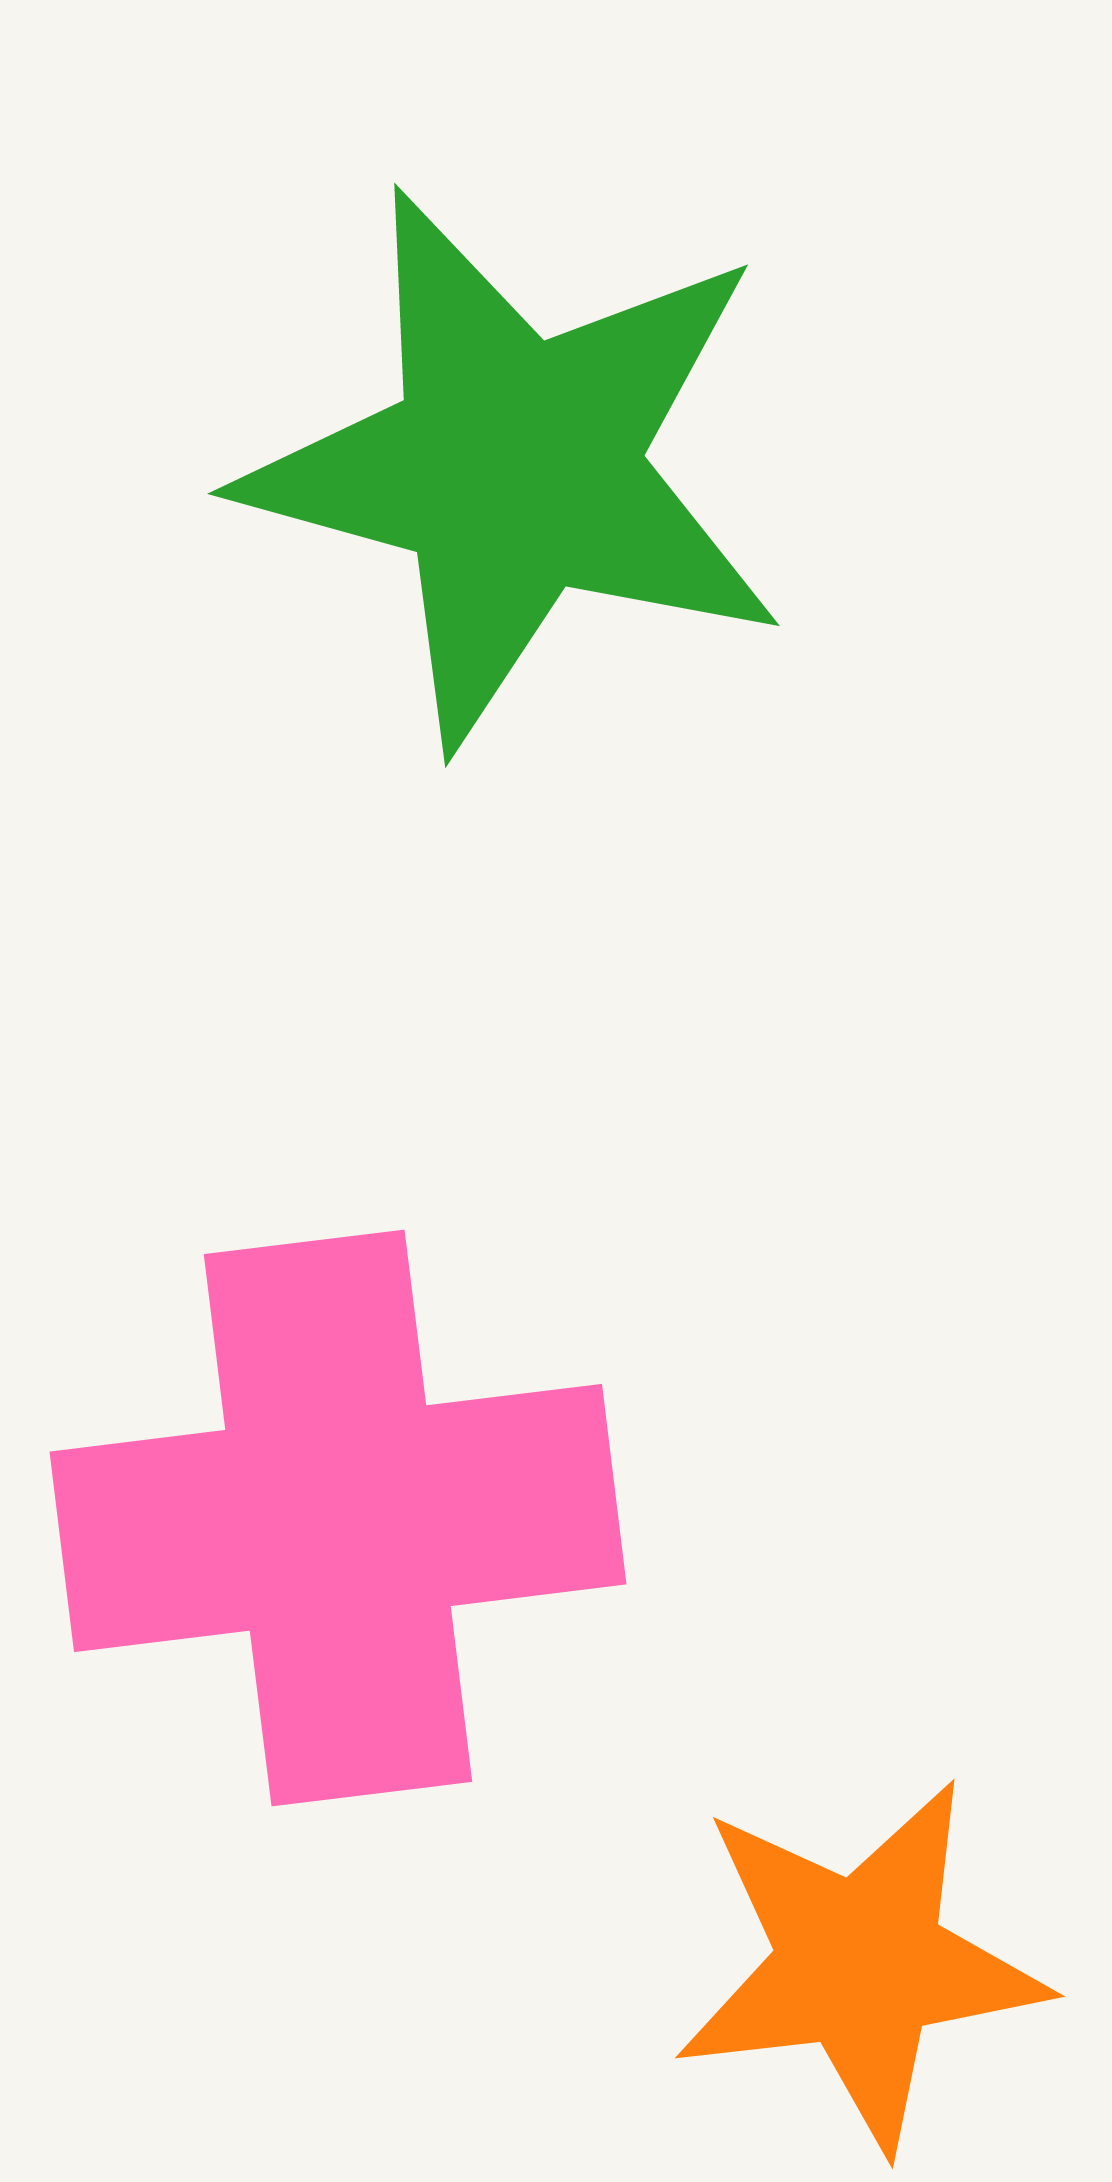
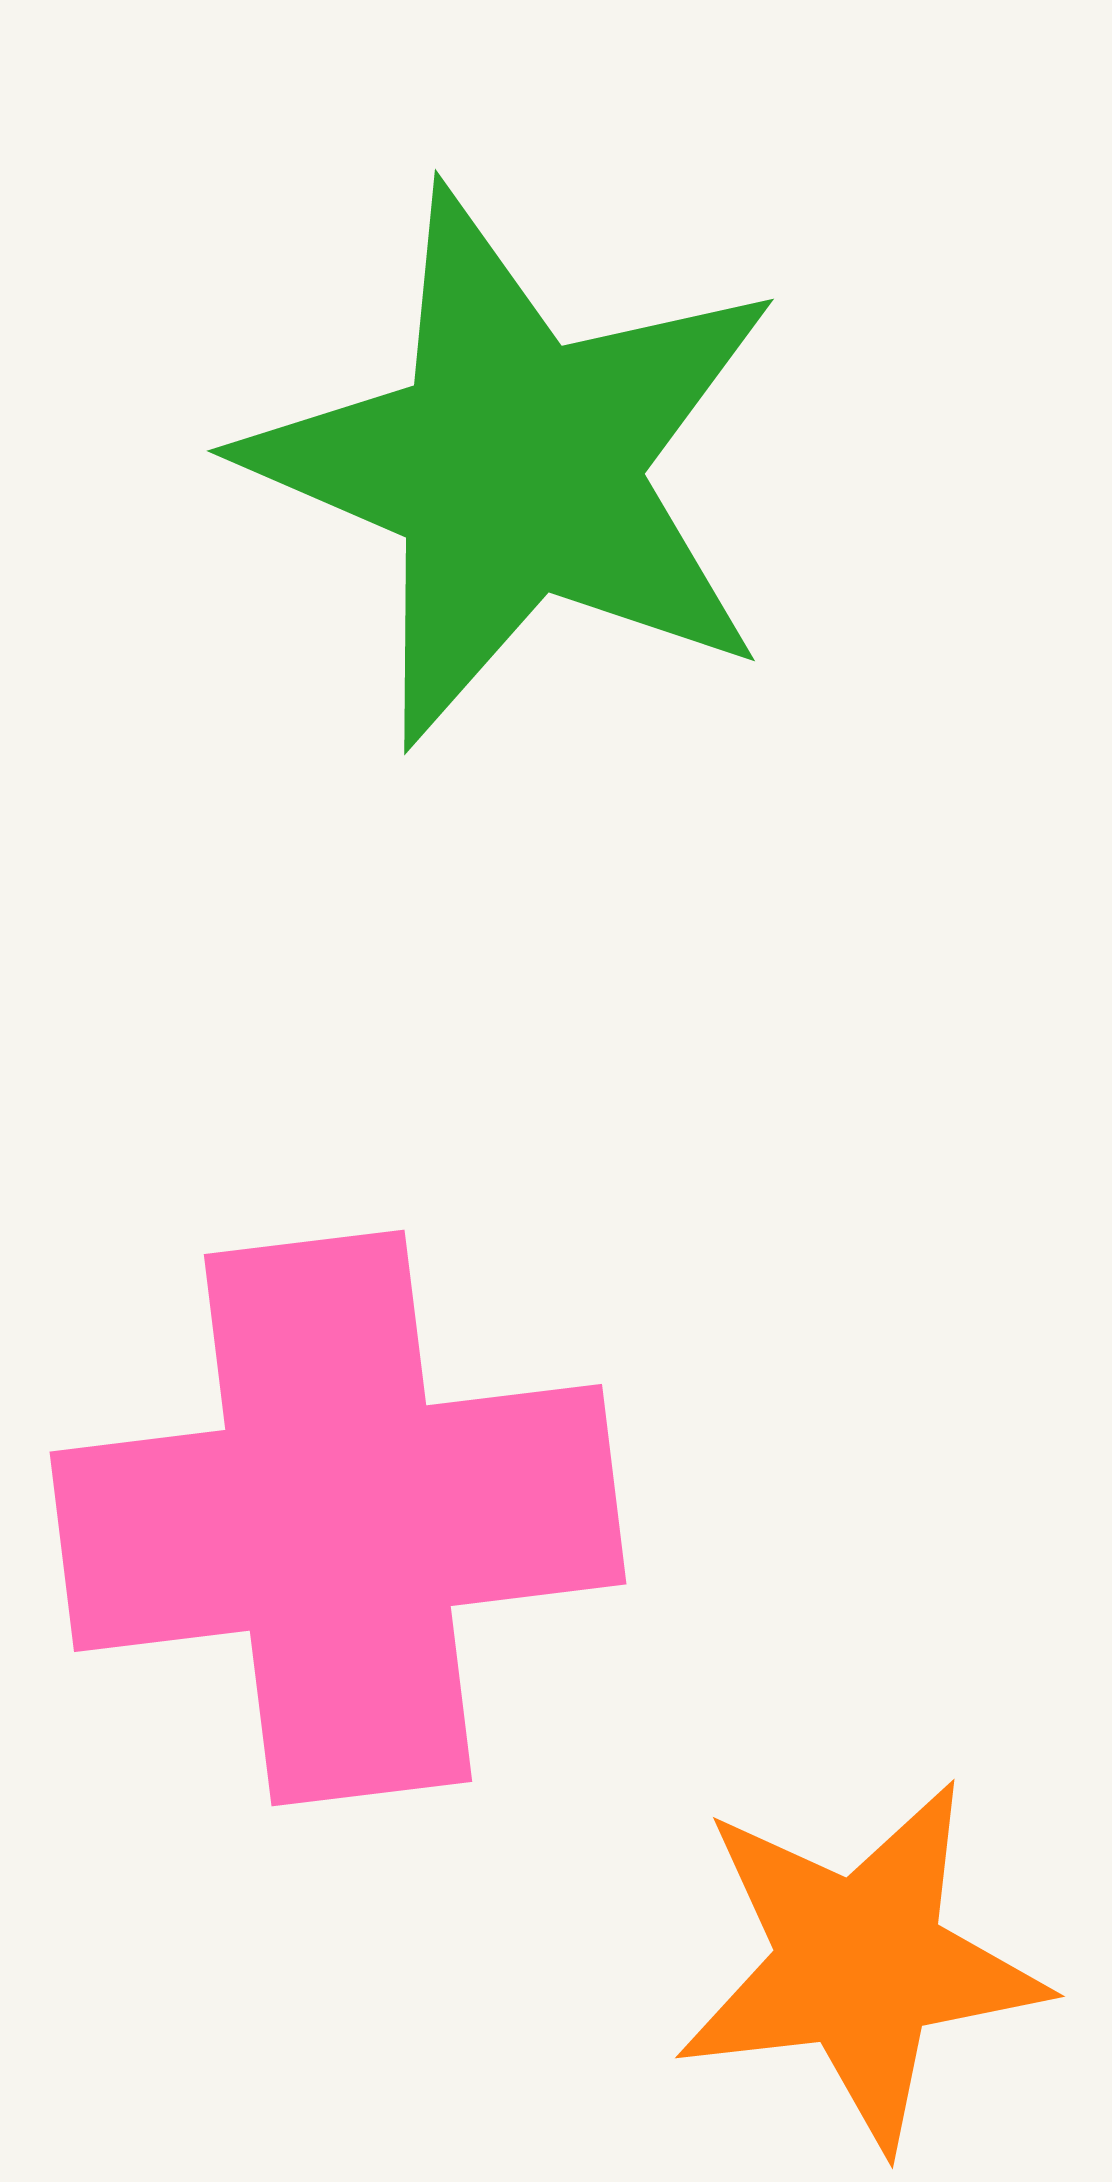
green star: rotated 8 degrees clockwise
